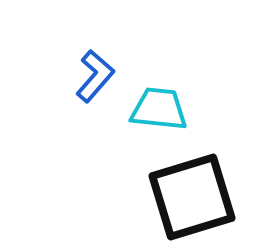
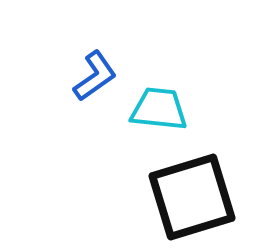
blue L-shape: rotated 14 degrees clockwise
